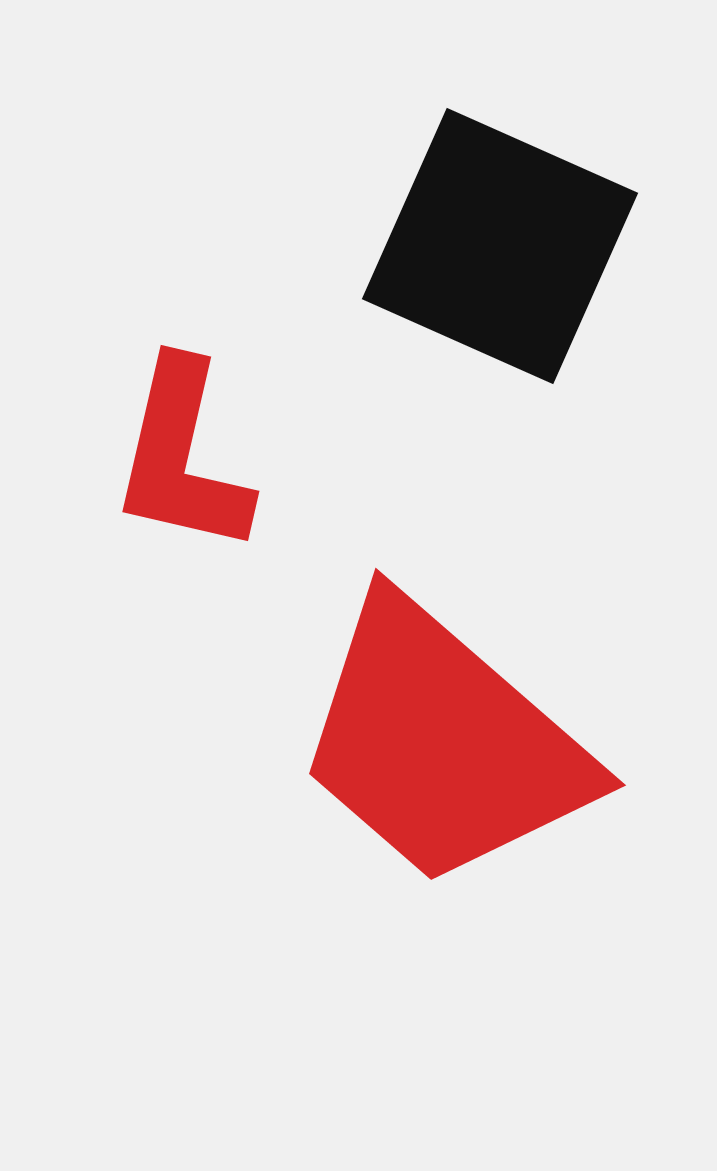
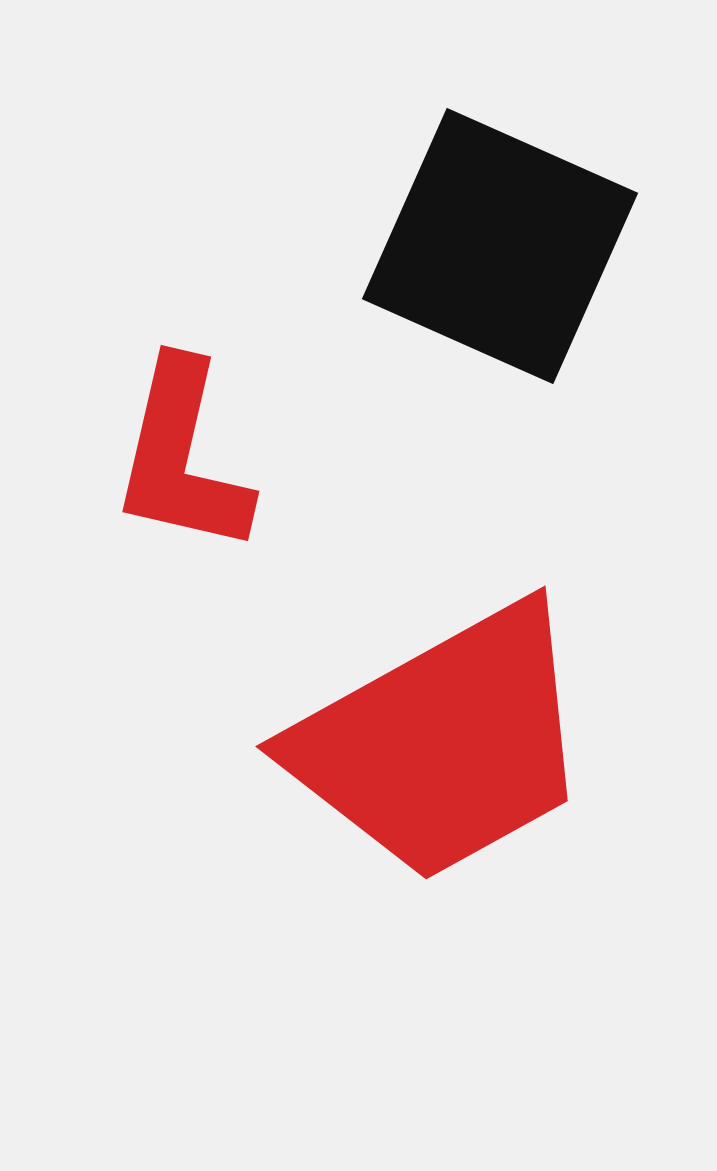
red trapezoid: rotated 70 degrees counterclockwise
